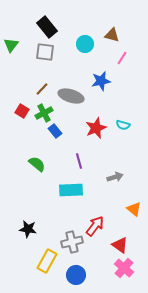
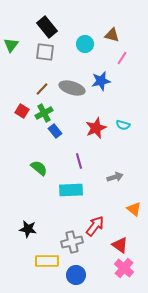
gray ellipse: moved 1 px right, 8 px up
green semicircle: moved 2 px right, 4 px down
yellow rectangle: rotated 60 degrees clockwise
